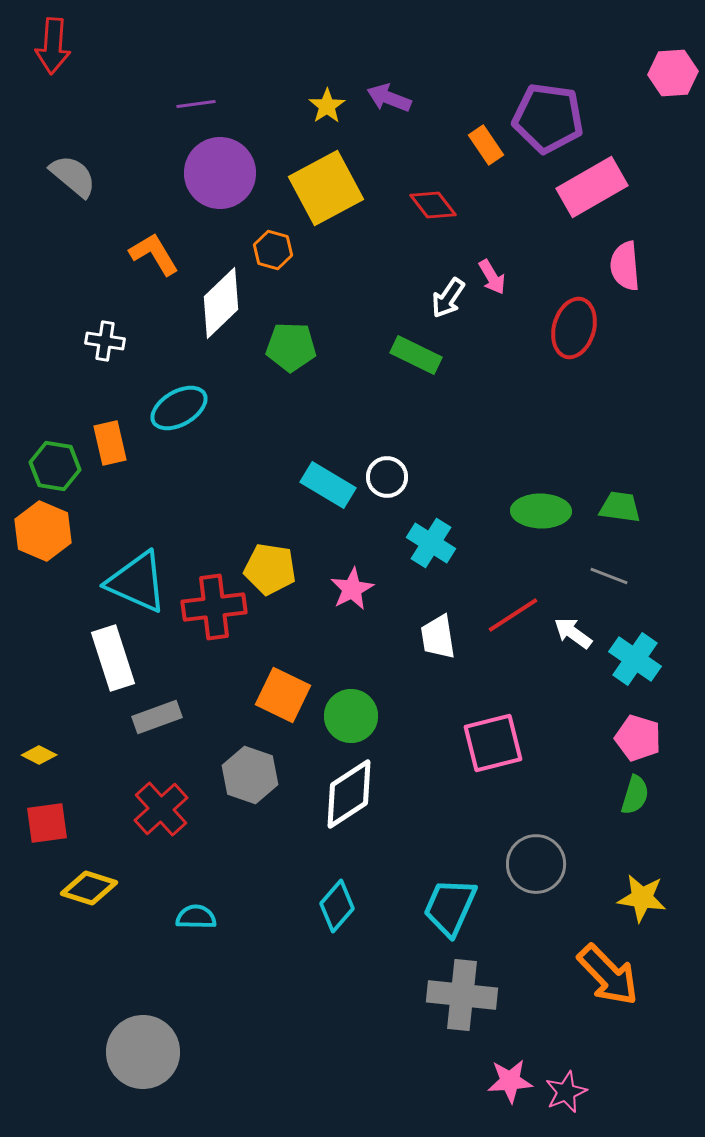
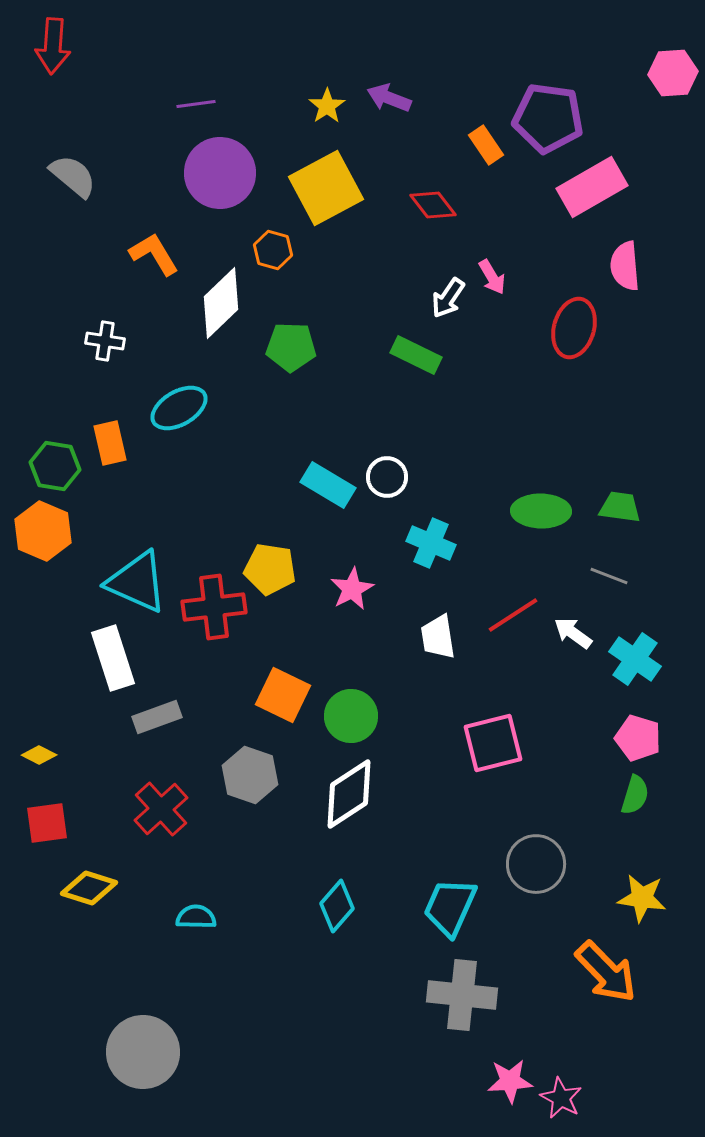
cyan cross at (431, 543): rotated 9 degrees counterclockwise
orange arrow at (608, 975): moved 2 px left, 3 px up
pink star at (566, 1092): moved 5 px left, 6 px down; rotated 21 degrees counterclockwise
